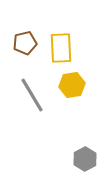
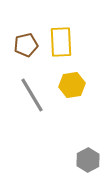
brown pentagon: moved 1 px right, 2 px down
yellow rectangle: moved 6 px up
gray hexagon: moved 3 px right, 1 px down
